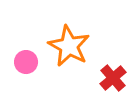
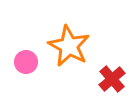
red cross: moved 1 px left, 1 px down
